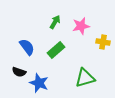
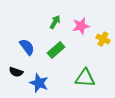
yellow cross: moved 3 px up; rotated 16 degrees clockwise
black semicircle: moved 3 px left
green triangle: rotated 20 degrees clockwise
